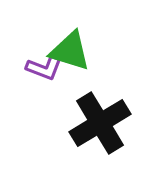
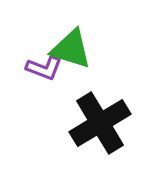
green triangle: moved 1 px right, 2 px up
